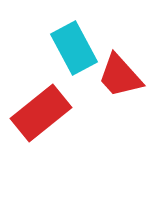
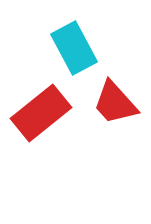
red trapezoid: moved 5 px left, 27 px down
